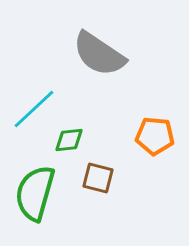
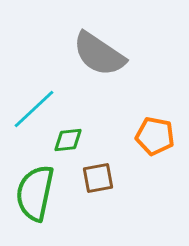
orange pentagon: rotated 6 degrees clockwise
green diamond: moved 1 px left
brown square: rotated 24 degrees counterclockwise
green semicircle: rotated 4 degrees counterclockwise
